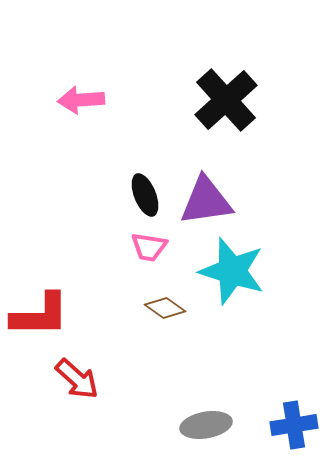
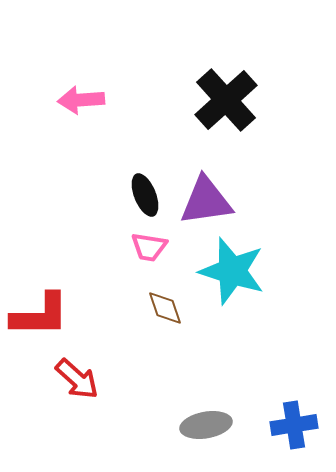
brown diamond: rotated 36 degrees clockwise
